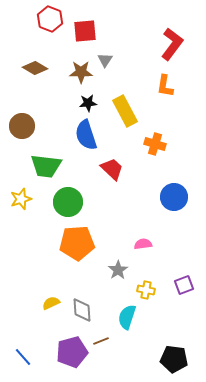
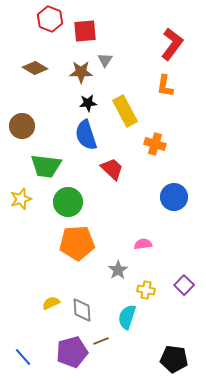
purple square: rotated 24 degrees counterclockwise
